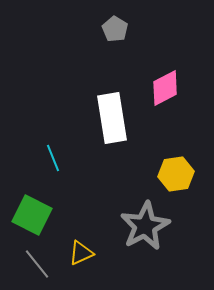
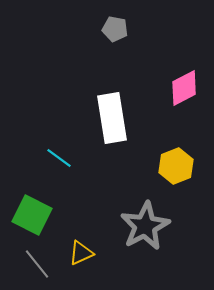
gray pentagon: rotated 20 degrees counterclockwise
pink diamond: moved 19 px right
cyan line: moved 6 px right; rotated 32 degrees counterclockwise
yellow hexagon: moved 8 px up; rotated 12 degrees counterclockwise
